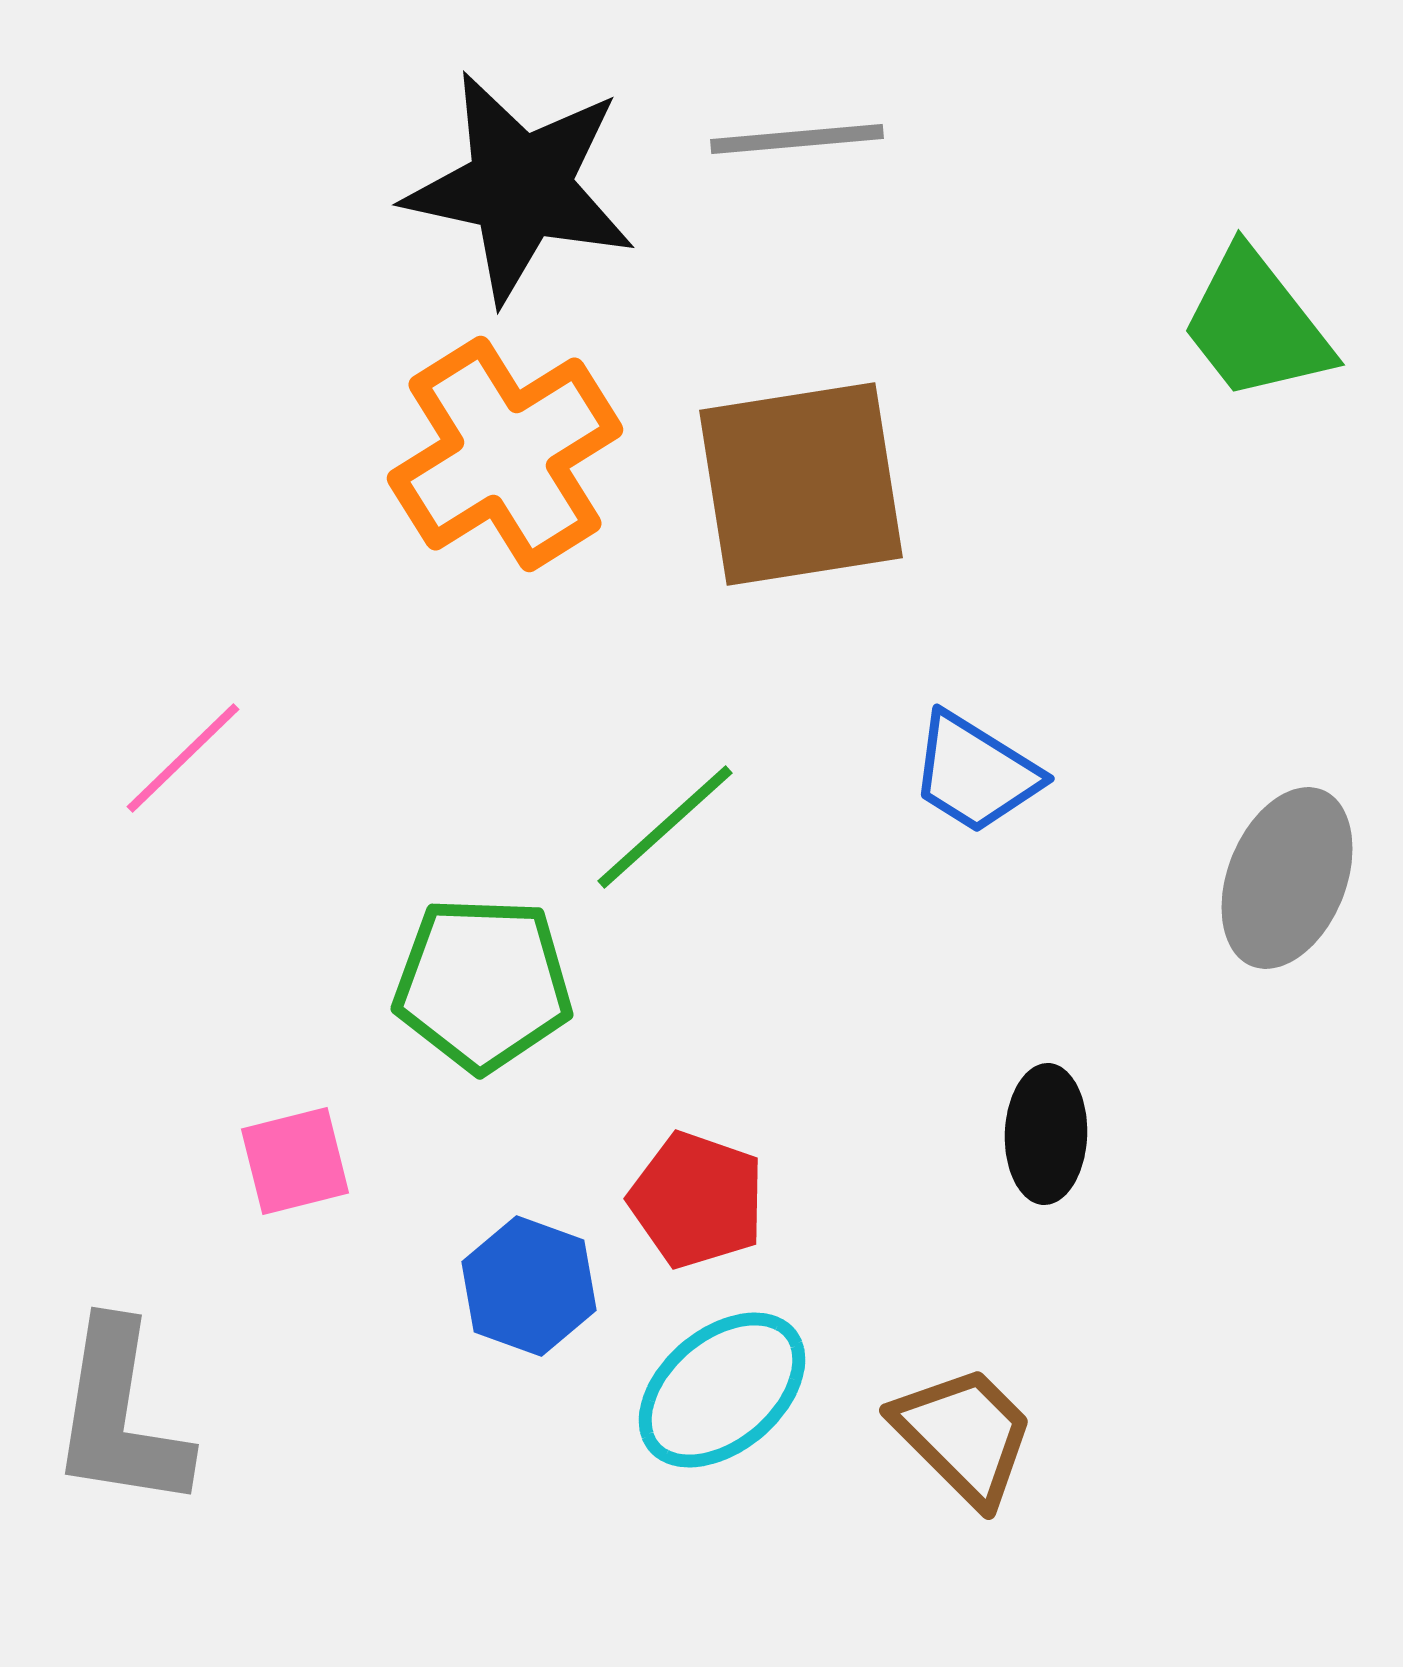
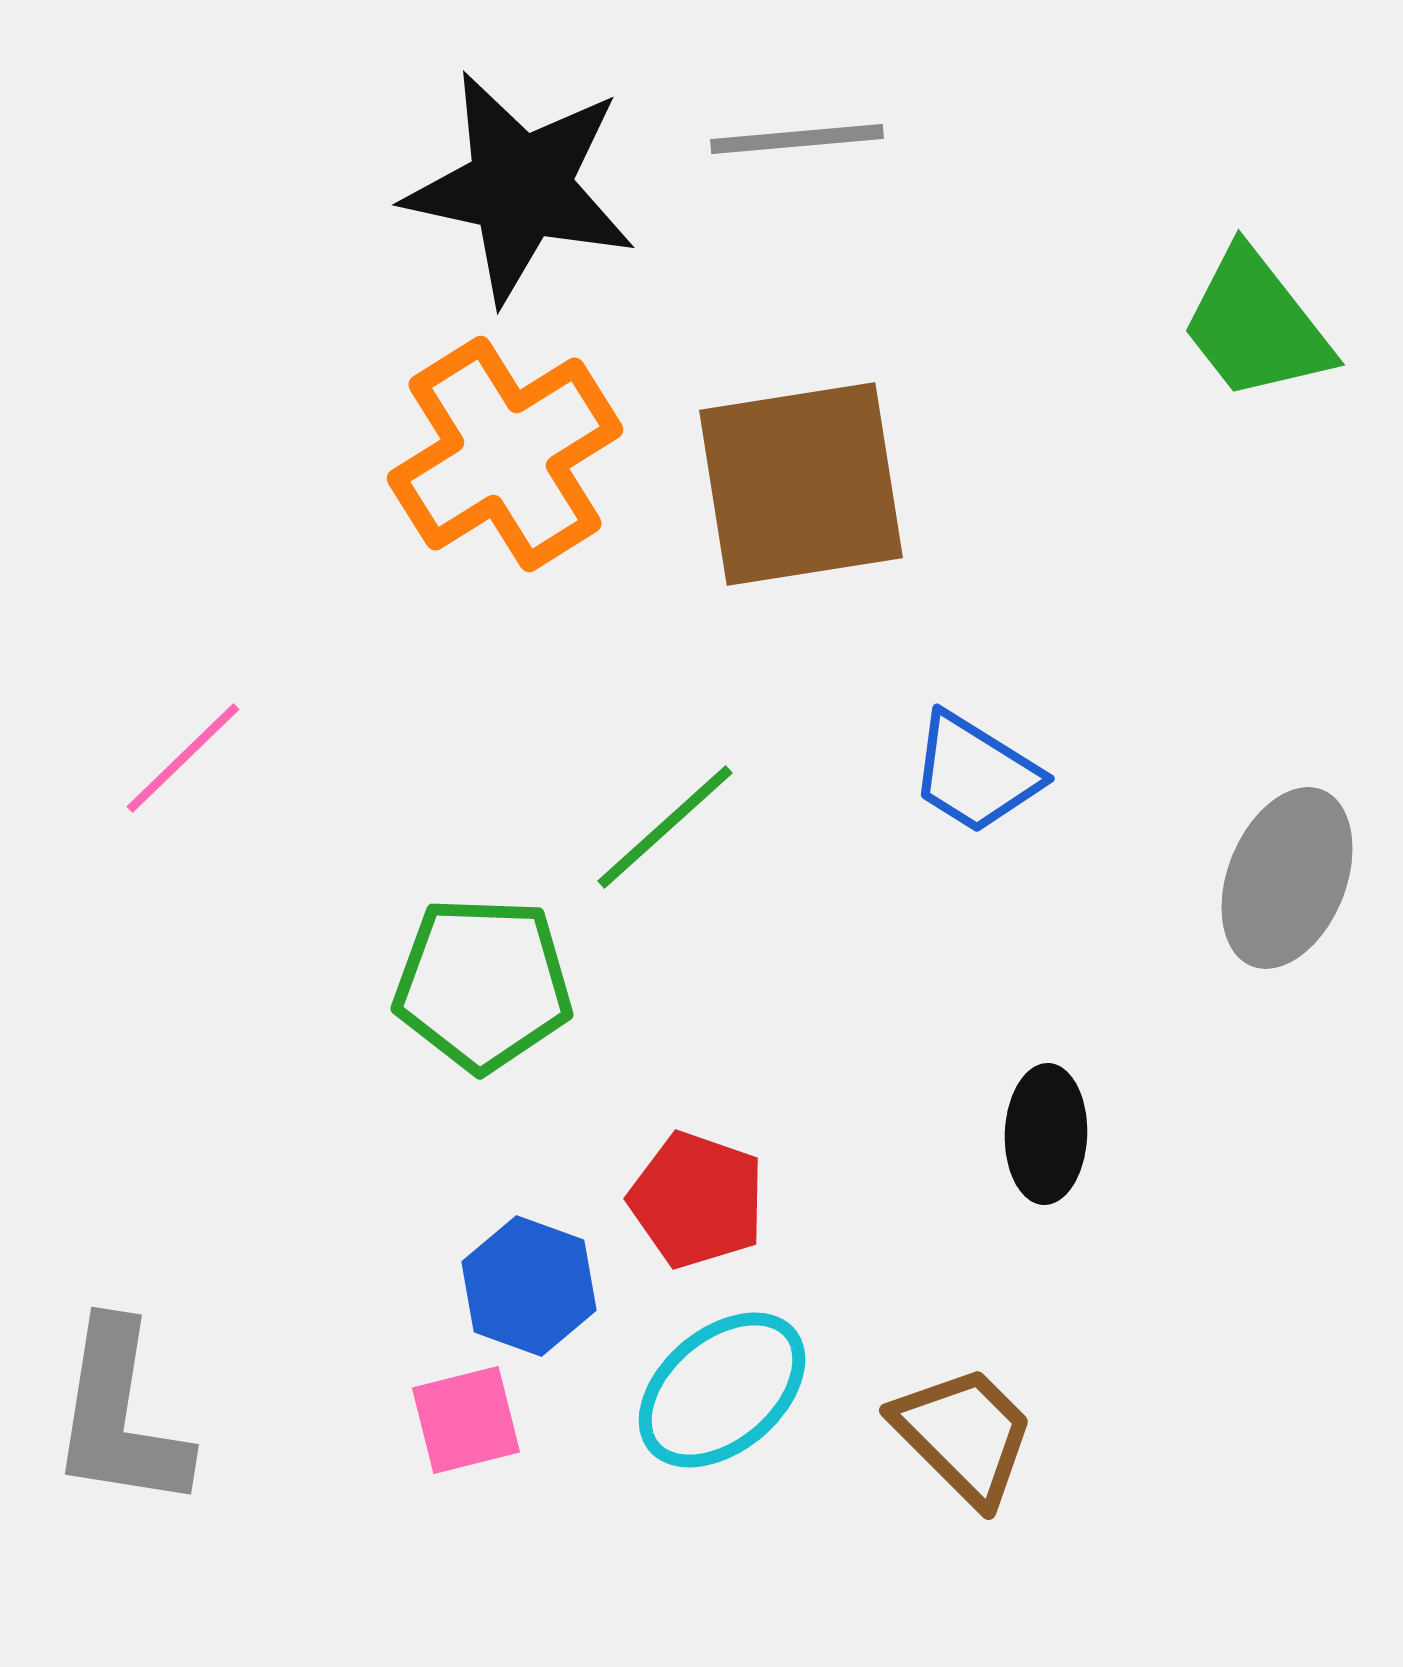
pink square: moved 171 px right, 259 px down
